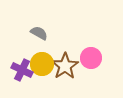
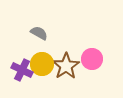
pink circle: moved 1 px right, 1 px down
brown star: moved 1 px right
